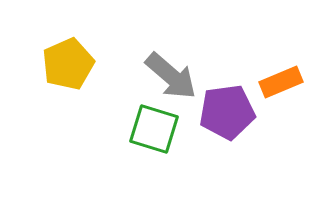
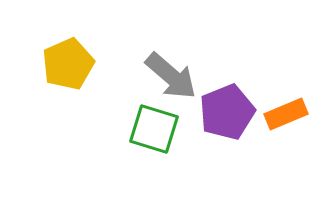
orange rectangle: moved 5 px right, 32 px down
purple pentagon: rotated 14 degrees counterclockwise
